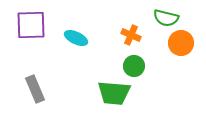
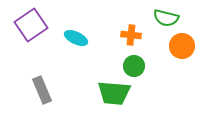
purple square: rotated 32 degrees counterclockwise
orange cross: rotated 18 degrees counterclockwise
orange circle: moved 1 px right, 3 px down
gray rectangle: moved 7 px right, 1 px down
